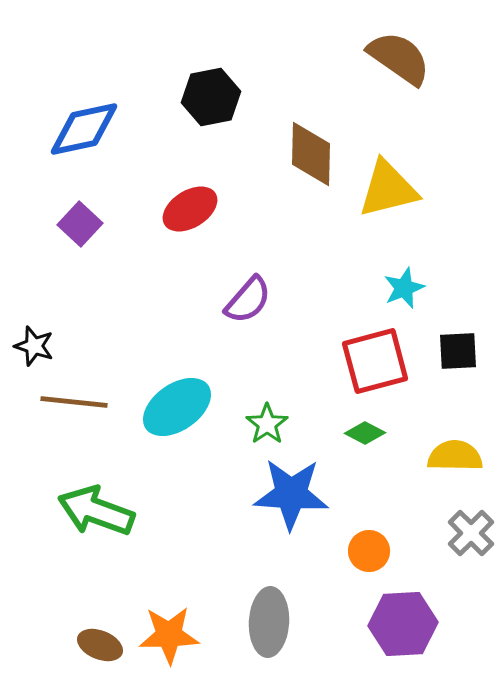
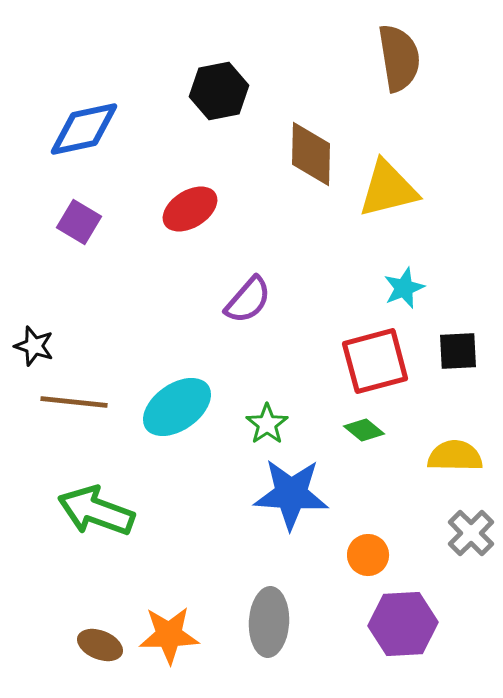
brown semicircle: rotated 46 degrees clockwise
black hexagon: moved 8 px right, 6 px up
purple square: moved 1 px left, 2 px up; rotated 12 degrees counterclockwise
green diamond: moved 1 px left, 3 px up; rotated 12 degrees clockwise
orange circle: moved 1 px left, 4 px down
